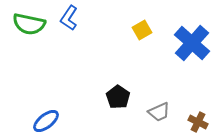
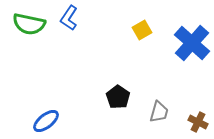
gray trapezoid: rotated 50 degrees counterclockwise
